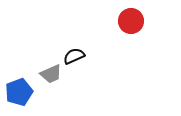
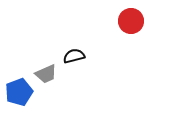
black semicircle: rotated 10 degrees clockwise
gray trapezoid: moved 5 px left
